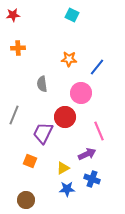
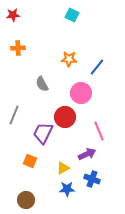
gray semicircle: rotated 21 degrees counterclockwise
